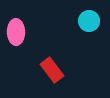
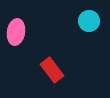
pink ellipse: rotated 10 degrees clockwise
